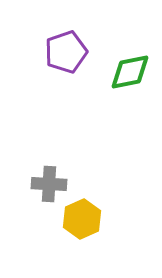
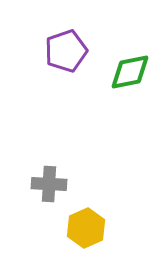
purple pentagon: moved 1 px up
yellow hexagon: moved 4 px right, 9 px down
